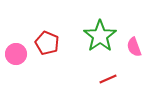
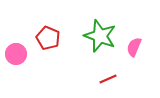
green star: rotated 16 degrees counterclockwise
red pentagon: moved 1 px right, 5 px up
pink semicircle: rotated 42 degrees clockwise
